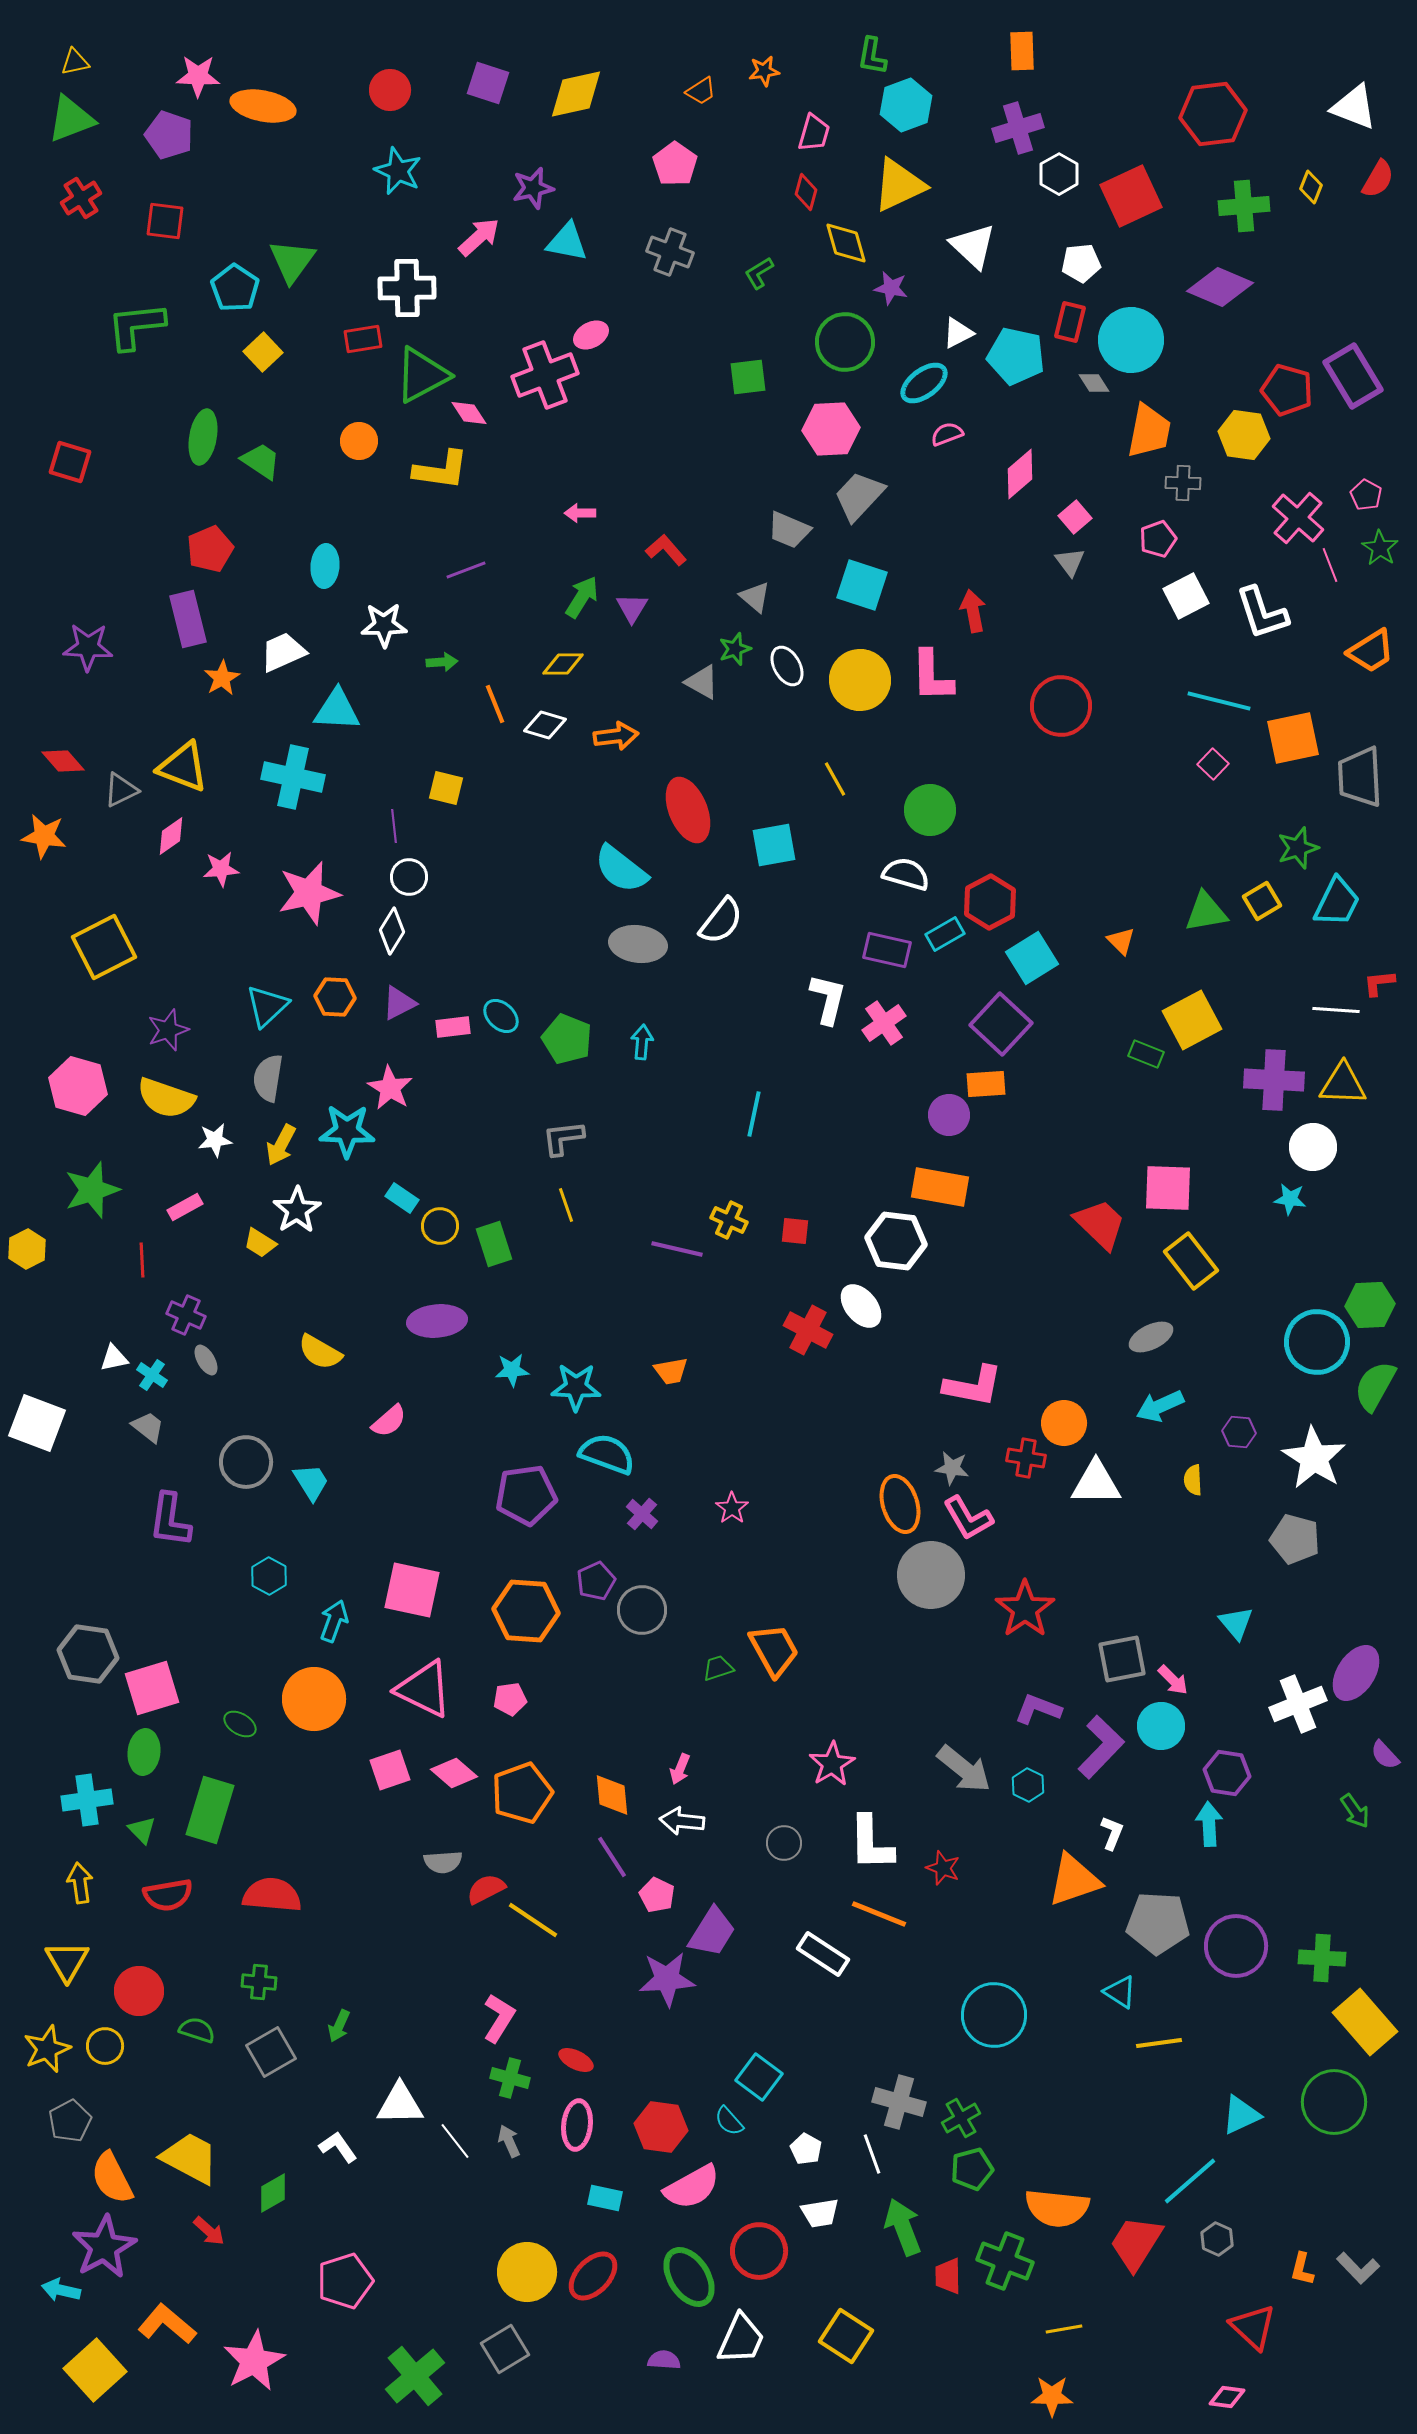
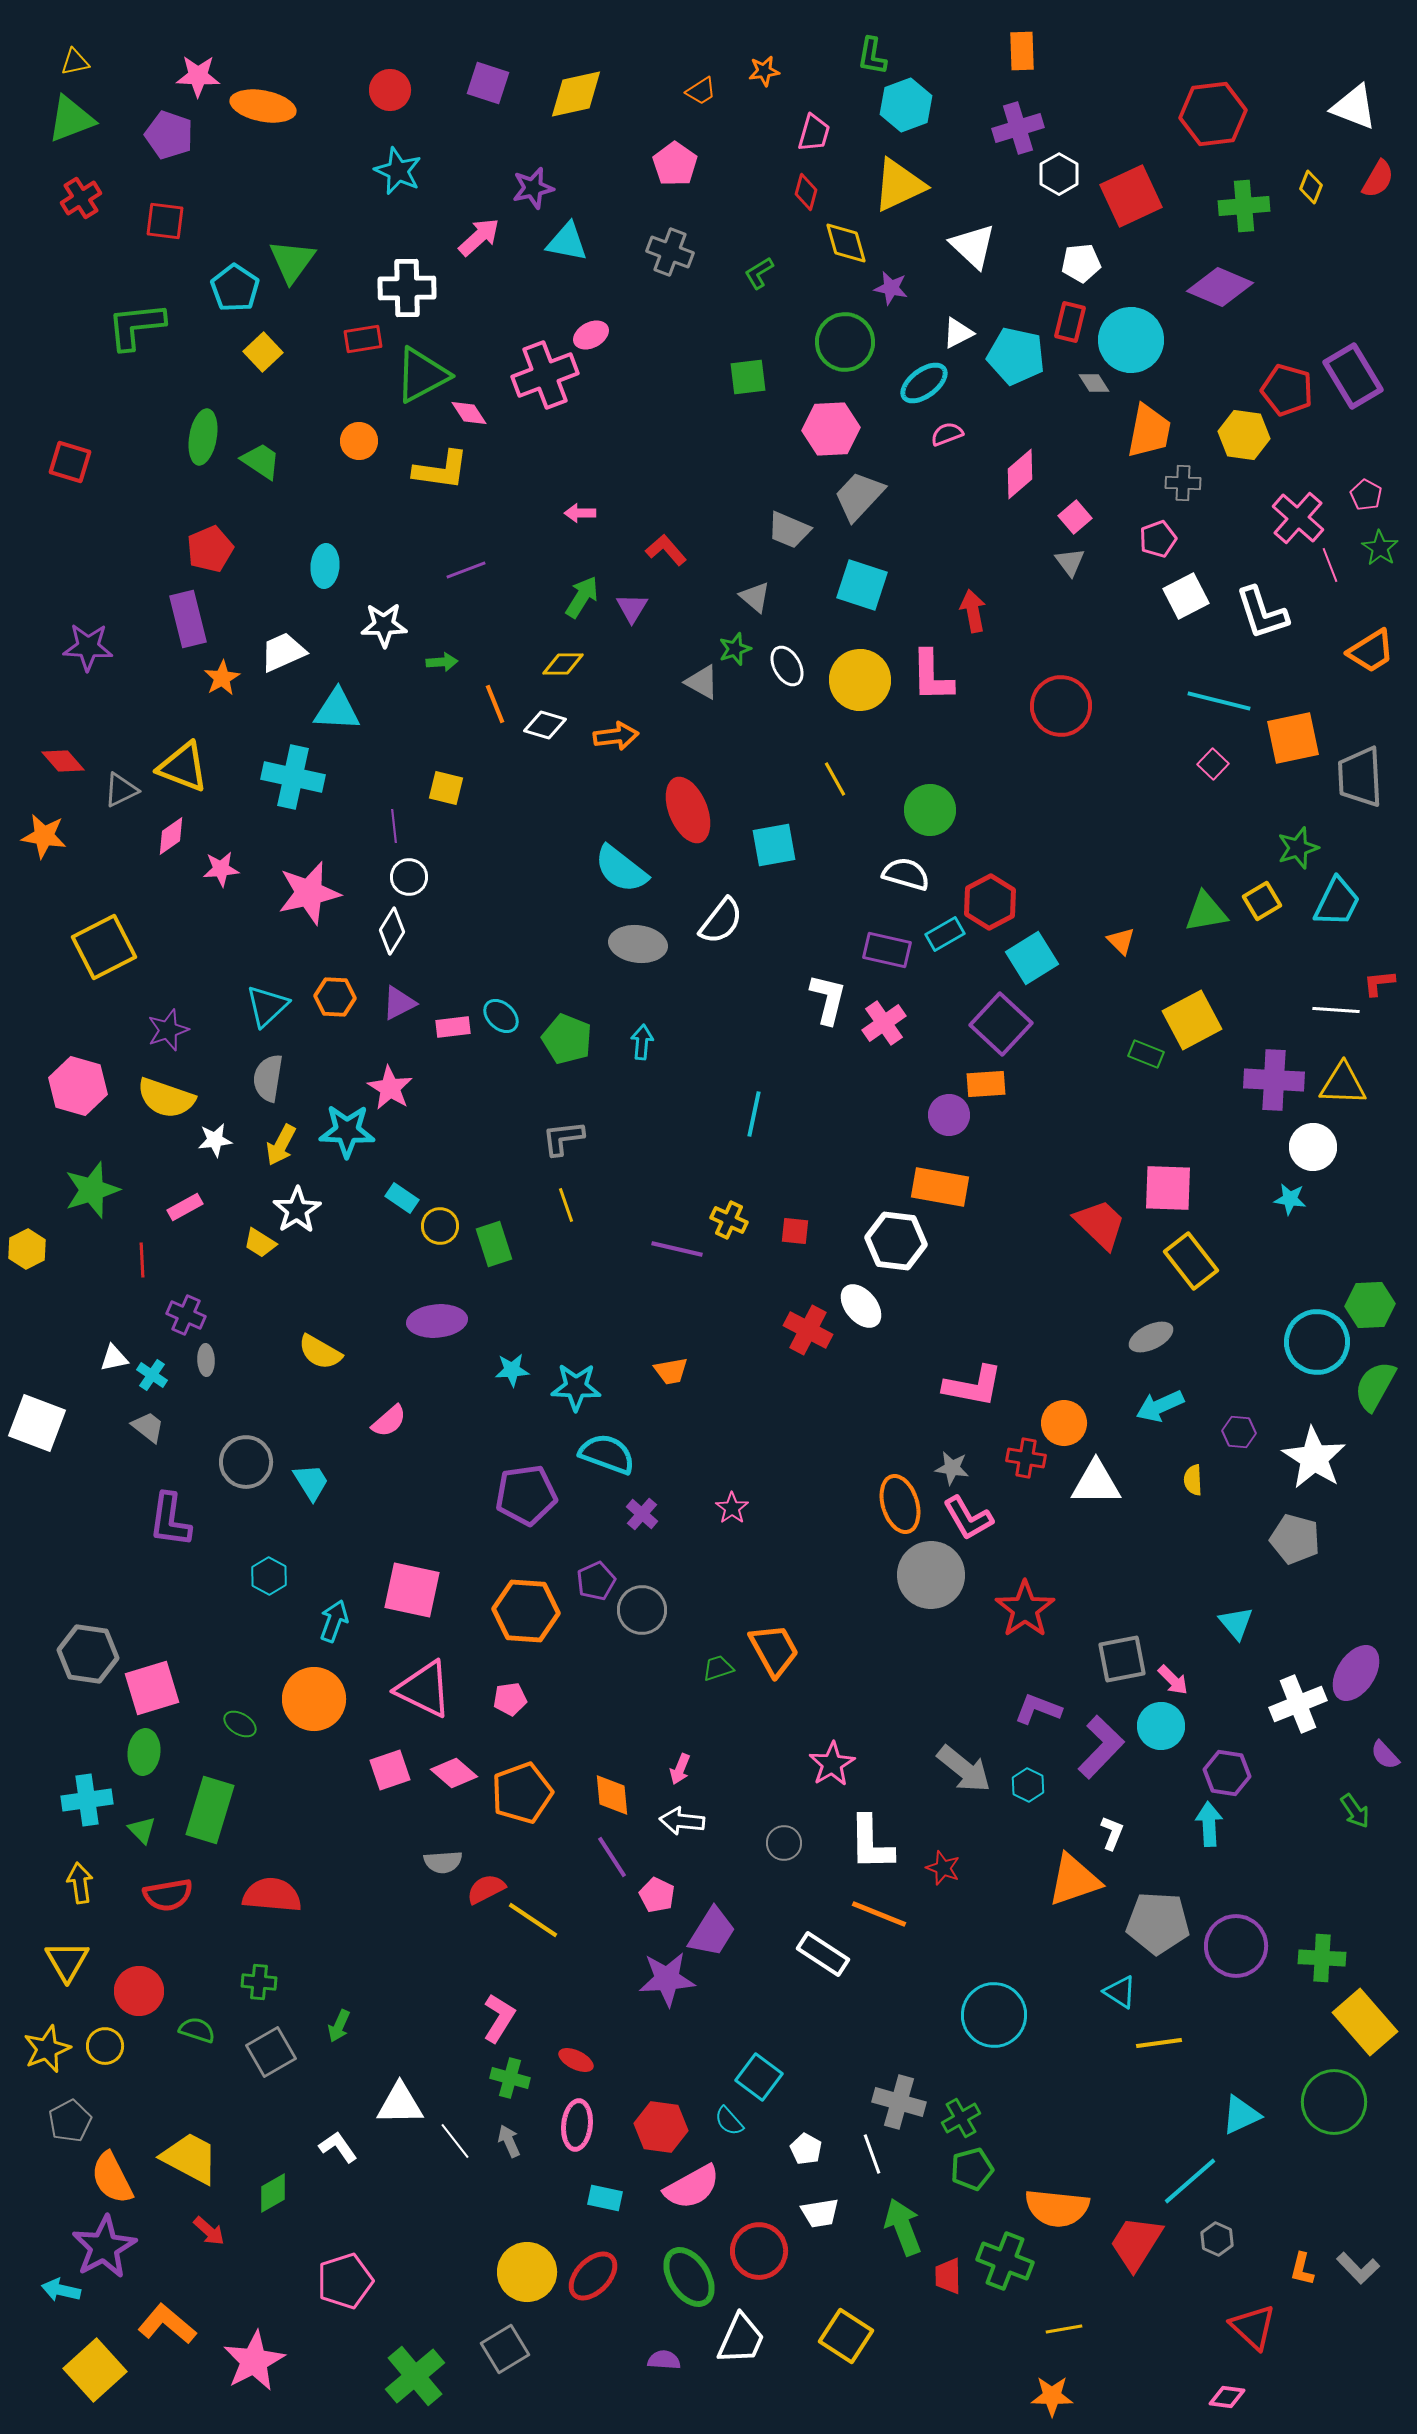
gray ellipse at (206, 1360): rotated 28 degrees clockwise
